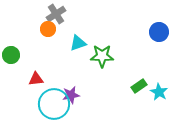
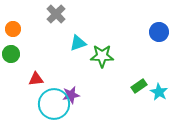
gray cross: rotated 12 degrees counterclockwise
orange circle: moved 35 px left
green circle: moved 1 px up
